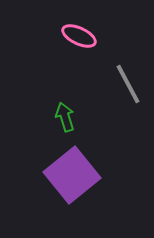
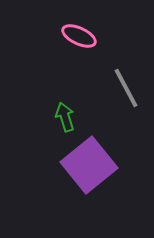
gray line: moved 2 px left, 4 px down
purple square: moved 17 px right, 10 px up
